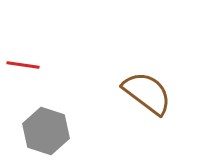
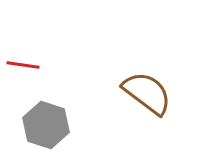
gray hexagon: moved 6 px up
